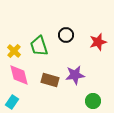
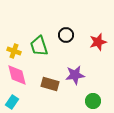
yellow cross: rotated 24 degrees counterclockwise
pink diamond: moved 2 px left
brown rectangle: moved 4 px down
